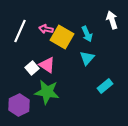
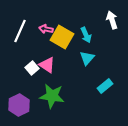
cyan arrow: moved 1 px left, 1 px down
green star: moved 5 px right, 4 px down
